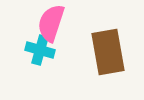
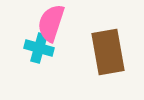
cyan cross: moved 1 px left, 2 px up
